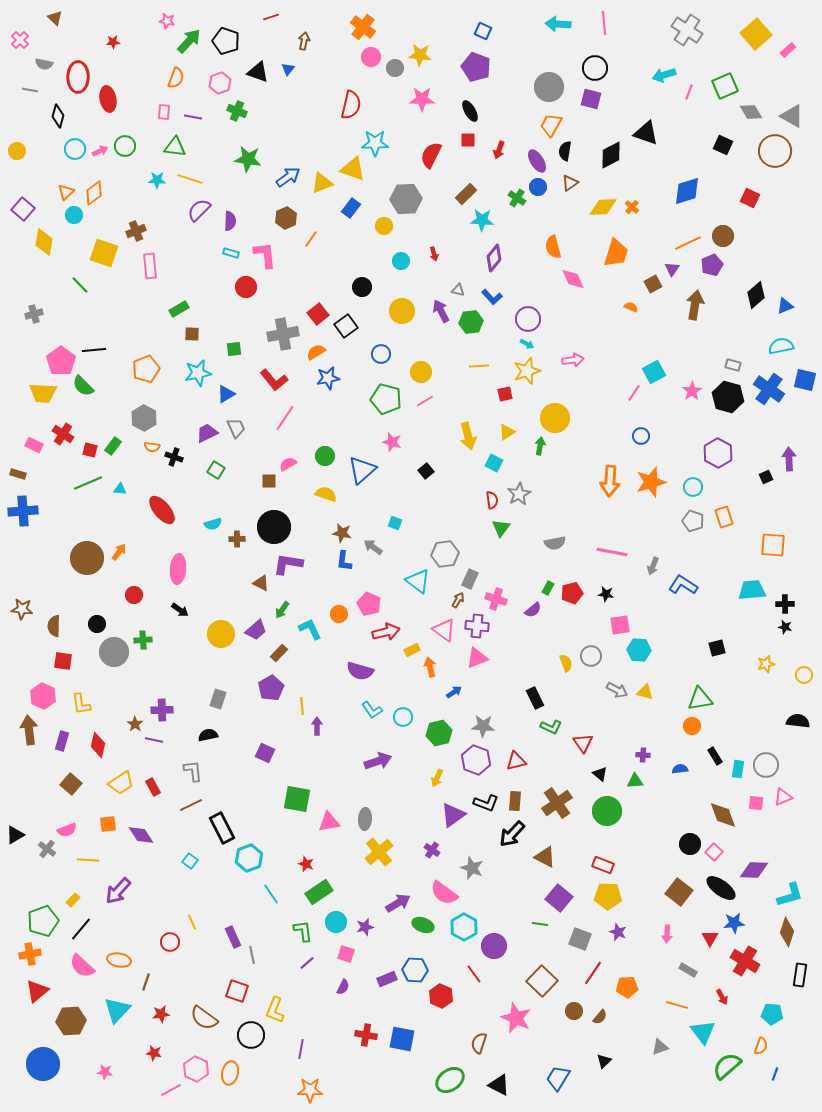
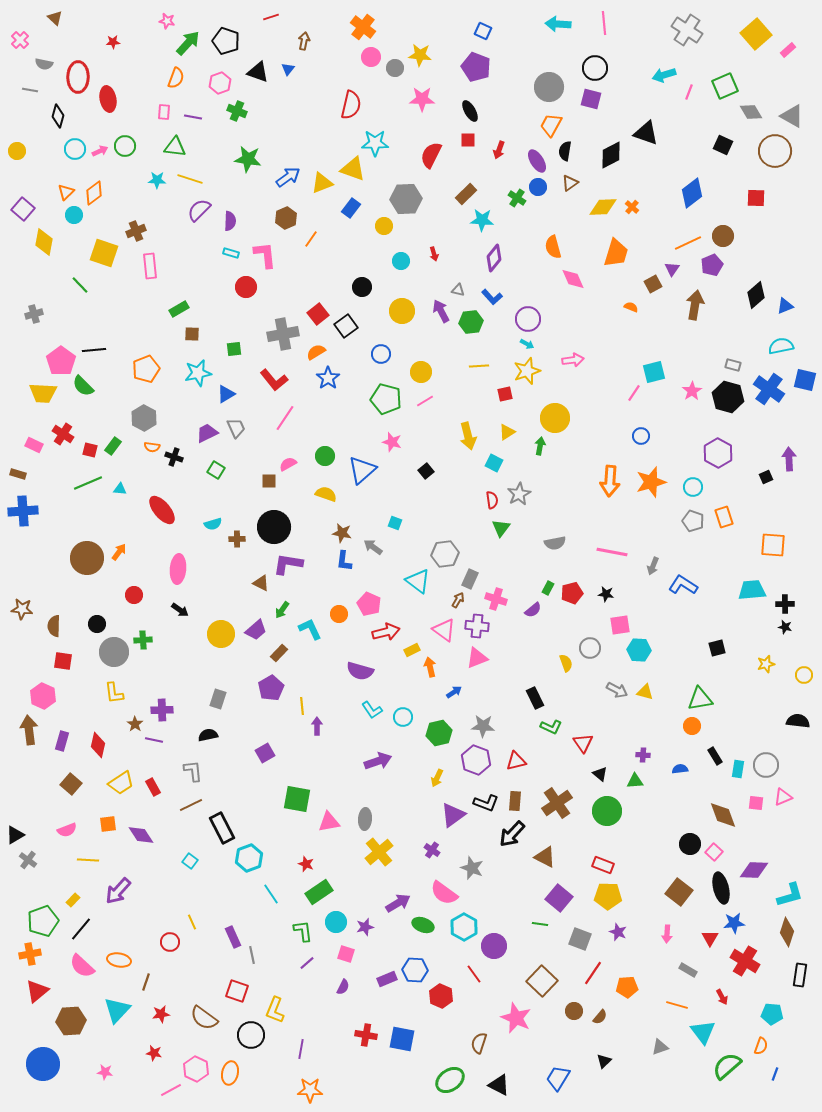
green arrow at (189, 41): moved 1 px left, 2 px down
blue diamond at (687, 191): moved 5 px right, 2 px down; rotated 20 degrees counterclockwise
red square at (750, 198): moved 6 px right; rotated 24 degrees counterclockwise
cyan square at (654, 372): rotated 15 degrees clockwise
blue star at (328, 378): rotated 25 degrees counterclockwise
gray circle at (591, 656): moved 1 px left, 8 px up
yellow L-shape at (81, 704): moved 33 px right, 11 px up
purple square at (265, 753): rotated 36 degrees clockwise
gray cross at (47, 849): moved 19 px left, 11 px down
black ellipse at (721, 888): rotated 40 degrees clockwise
